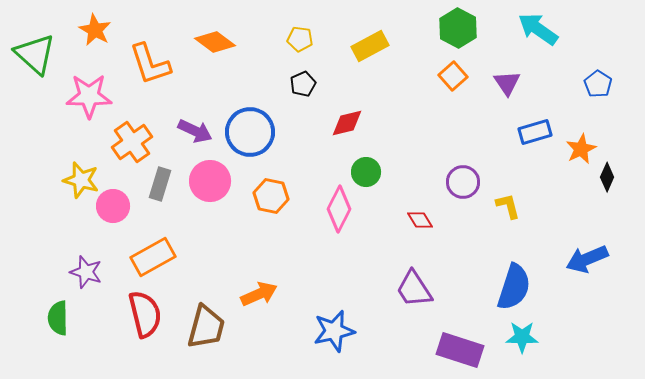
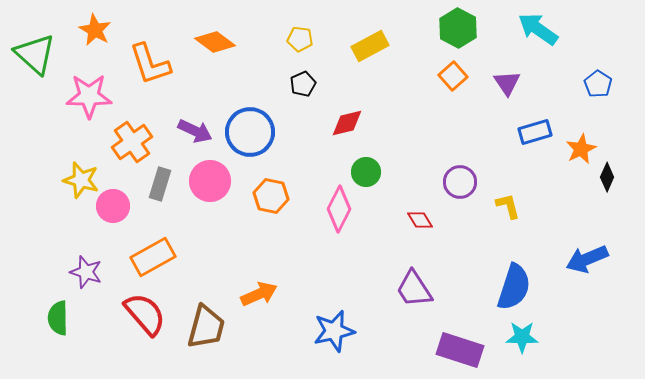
purple circle at (463, 182): moved 3 px left
red semicircle at (145, 314): rotated 27 degrees counterclockwise
